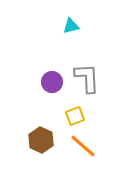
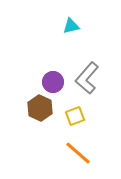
gray L-shape: rotated 136 degrees counterclockwise
purple circle: moved 1 px right
brown hexagon: moved 1 px left, 32 px up
orange line: moved 5 px left, 7 px down
